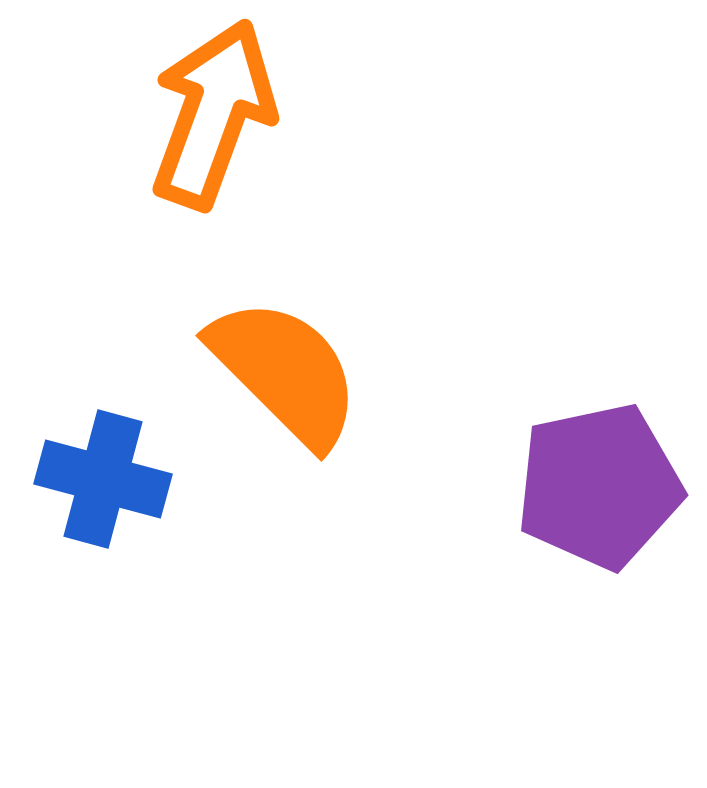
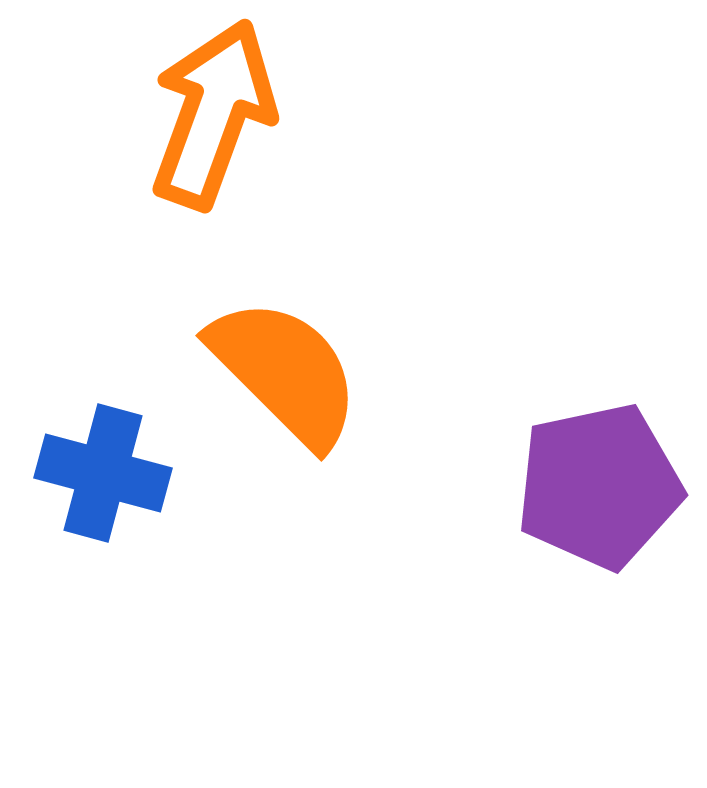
blue cross: moved 6 px up
